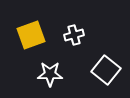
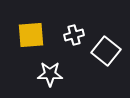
yellow square: rotated 16 degrees clockwise
white square: moved 19 px up
